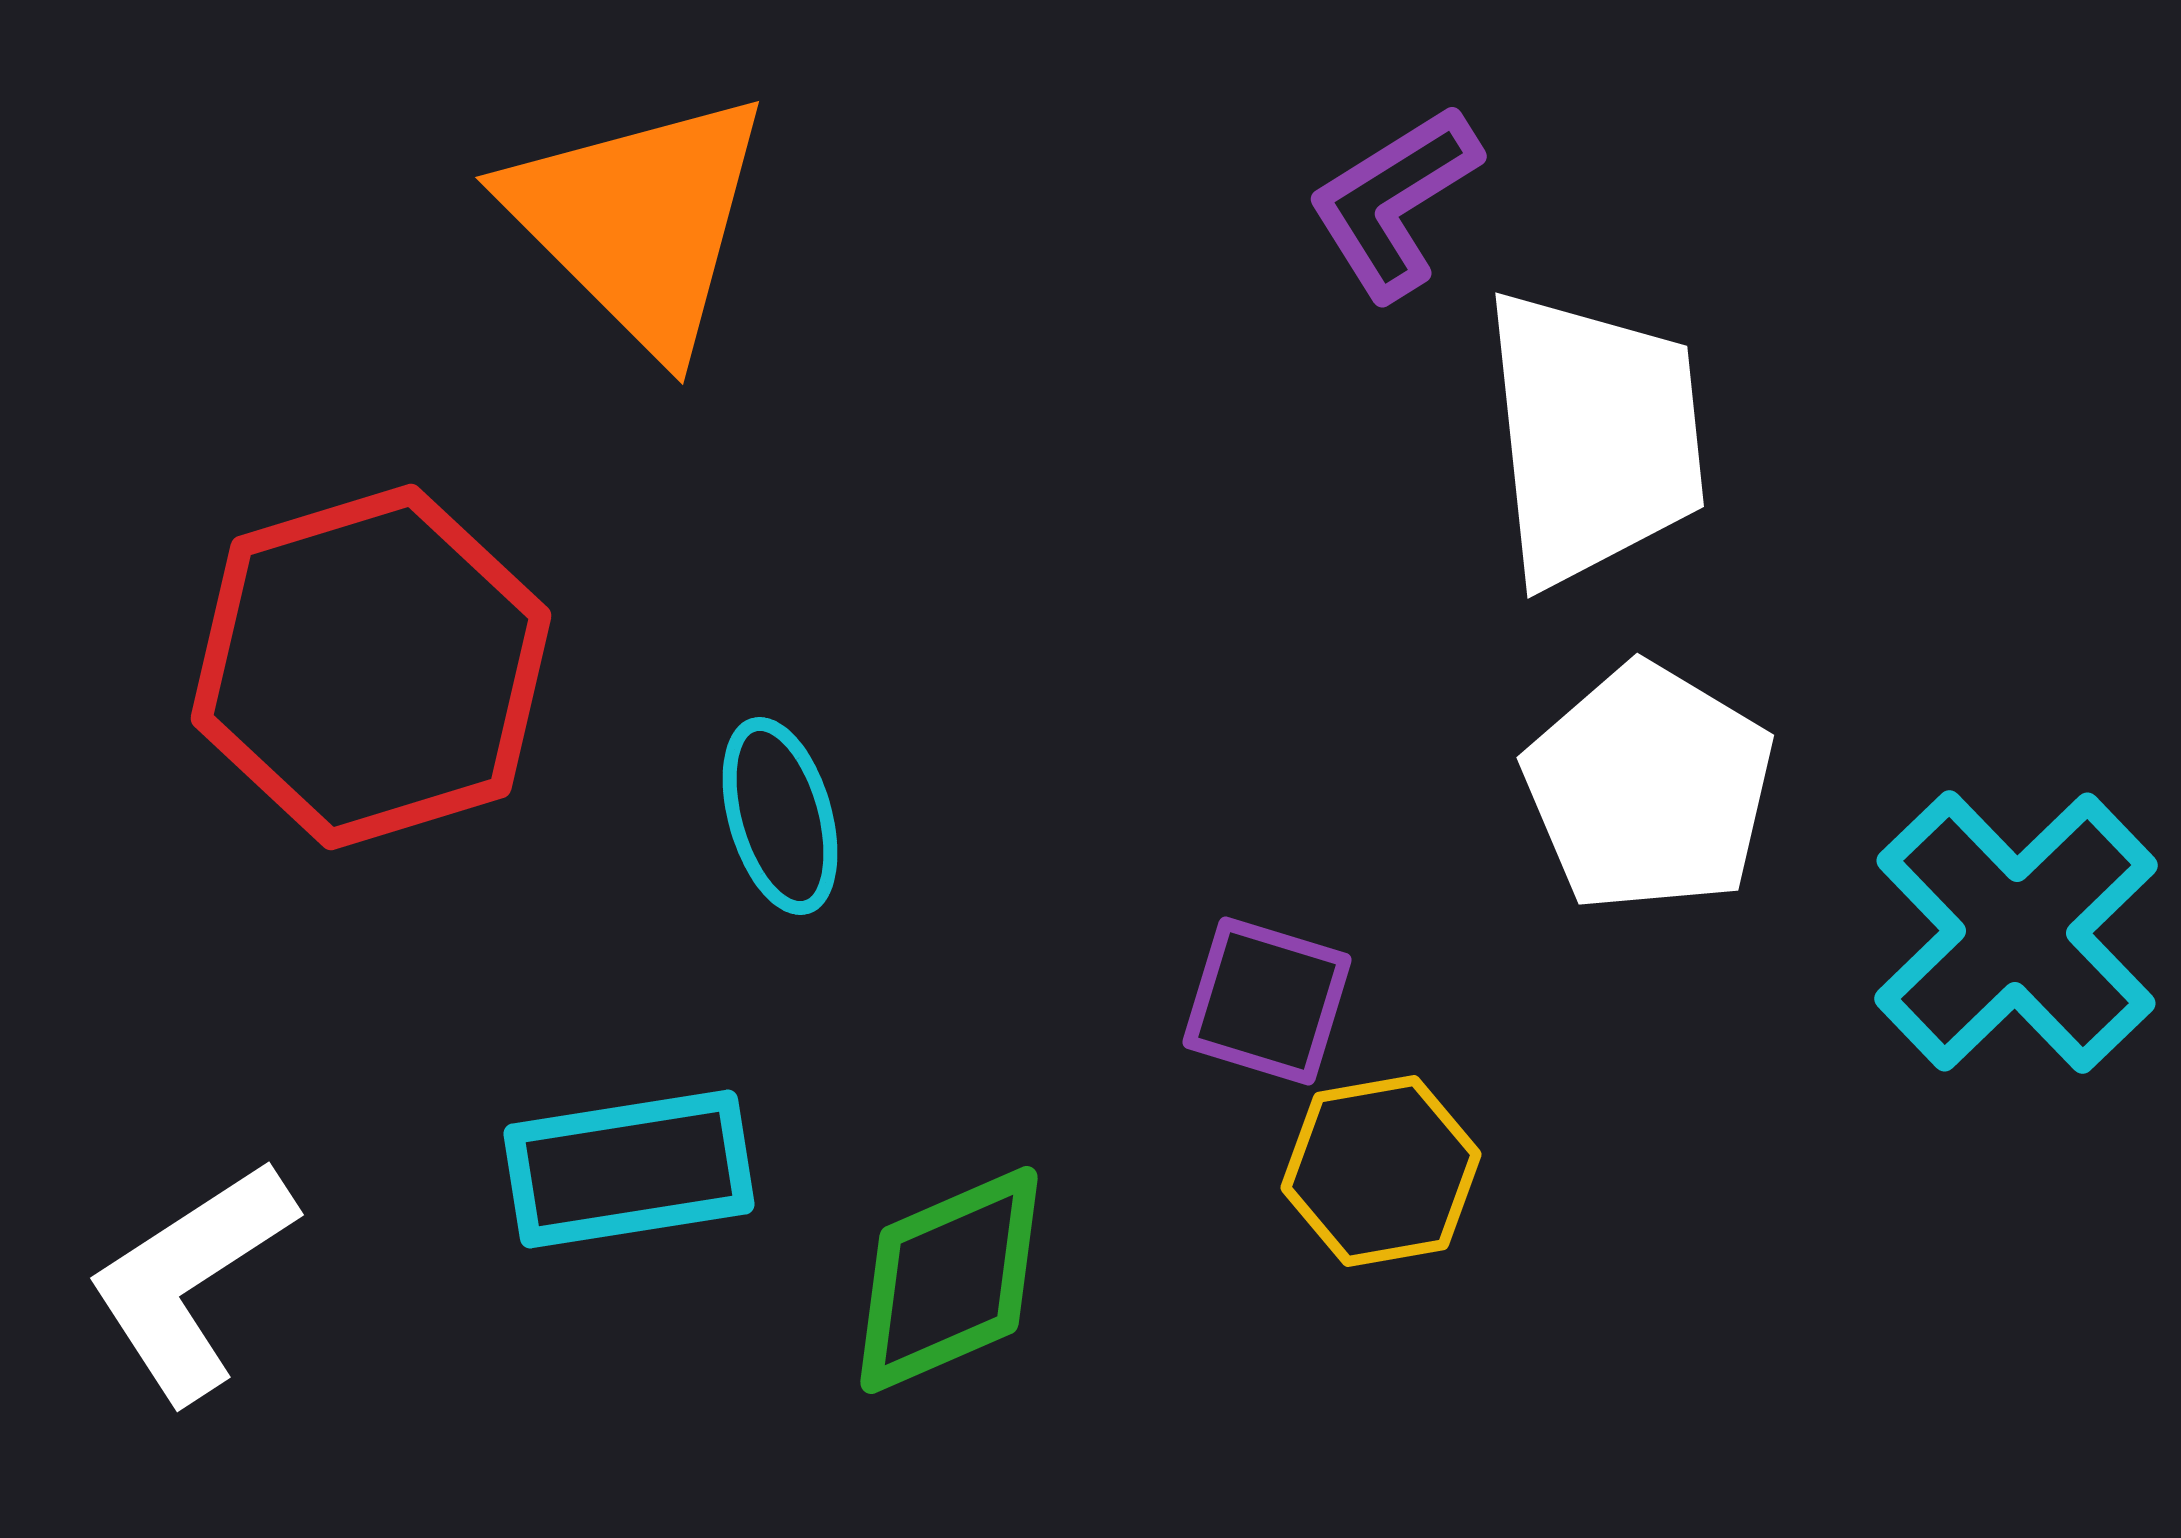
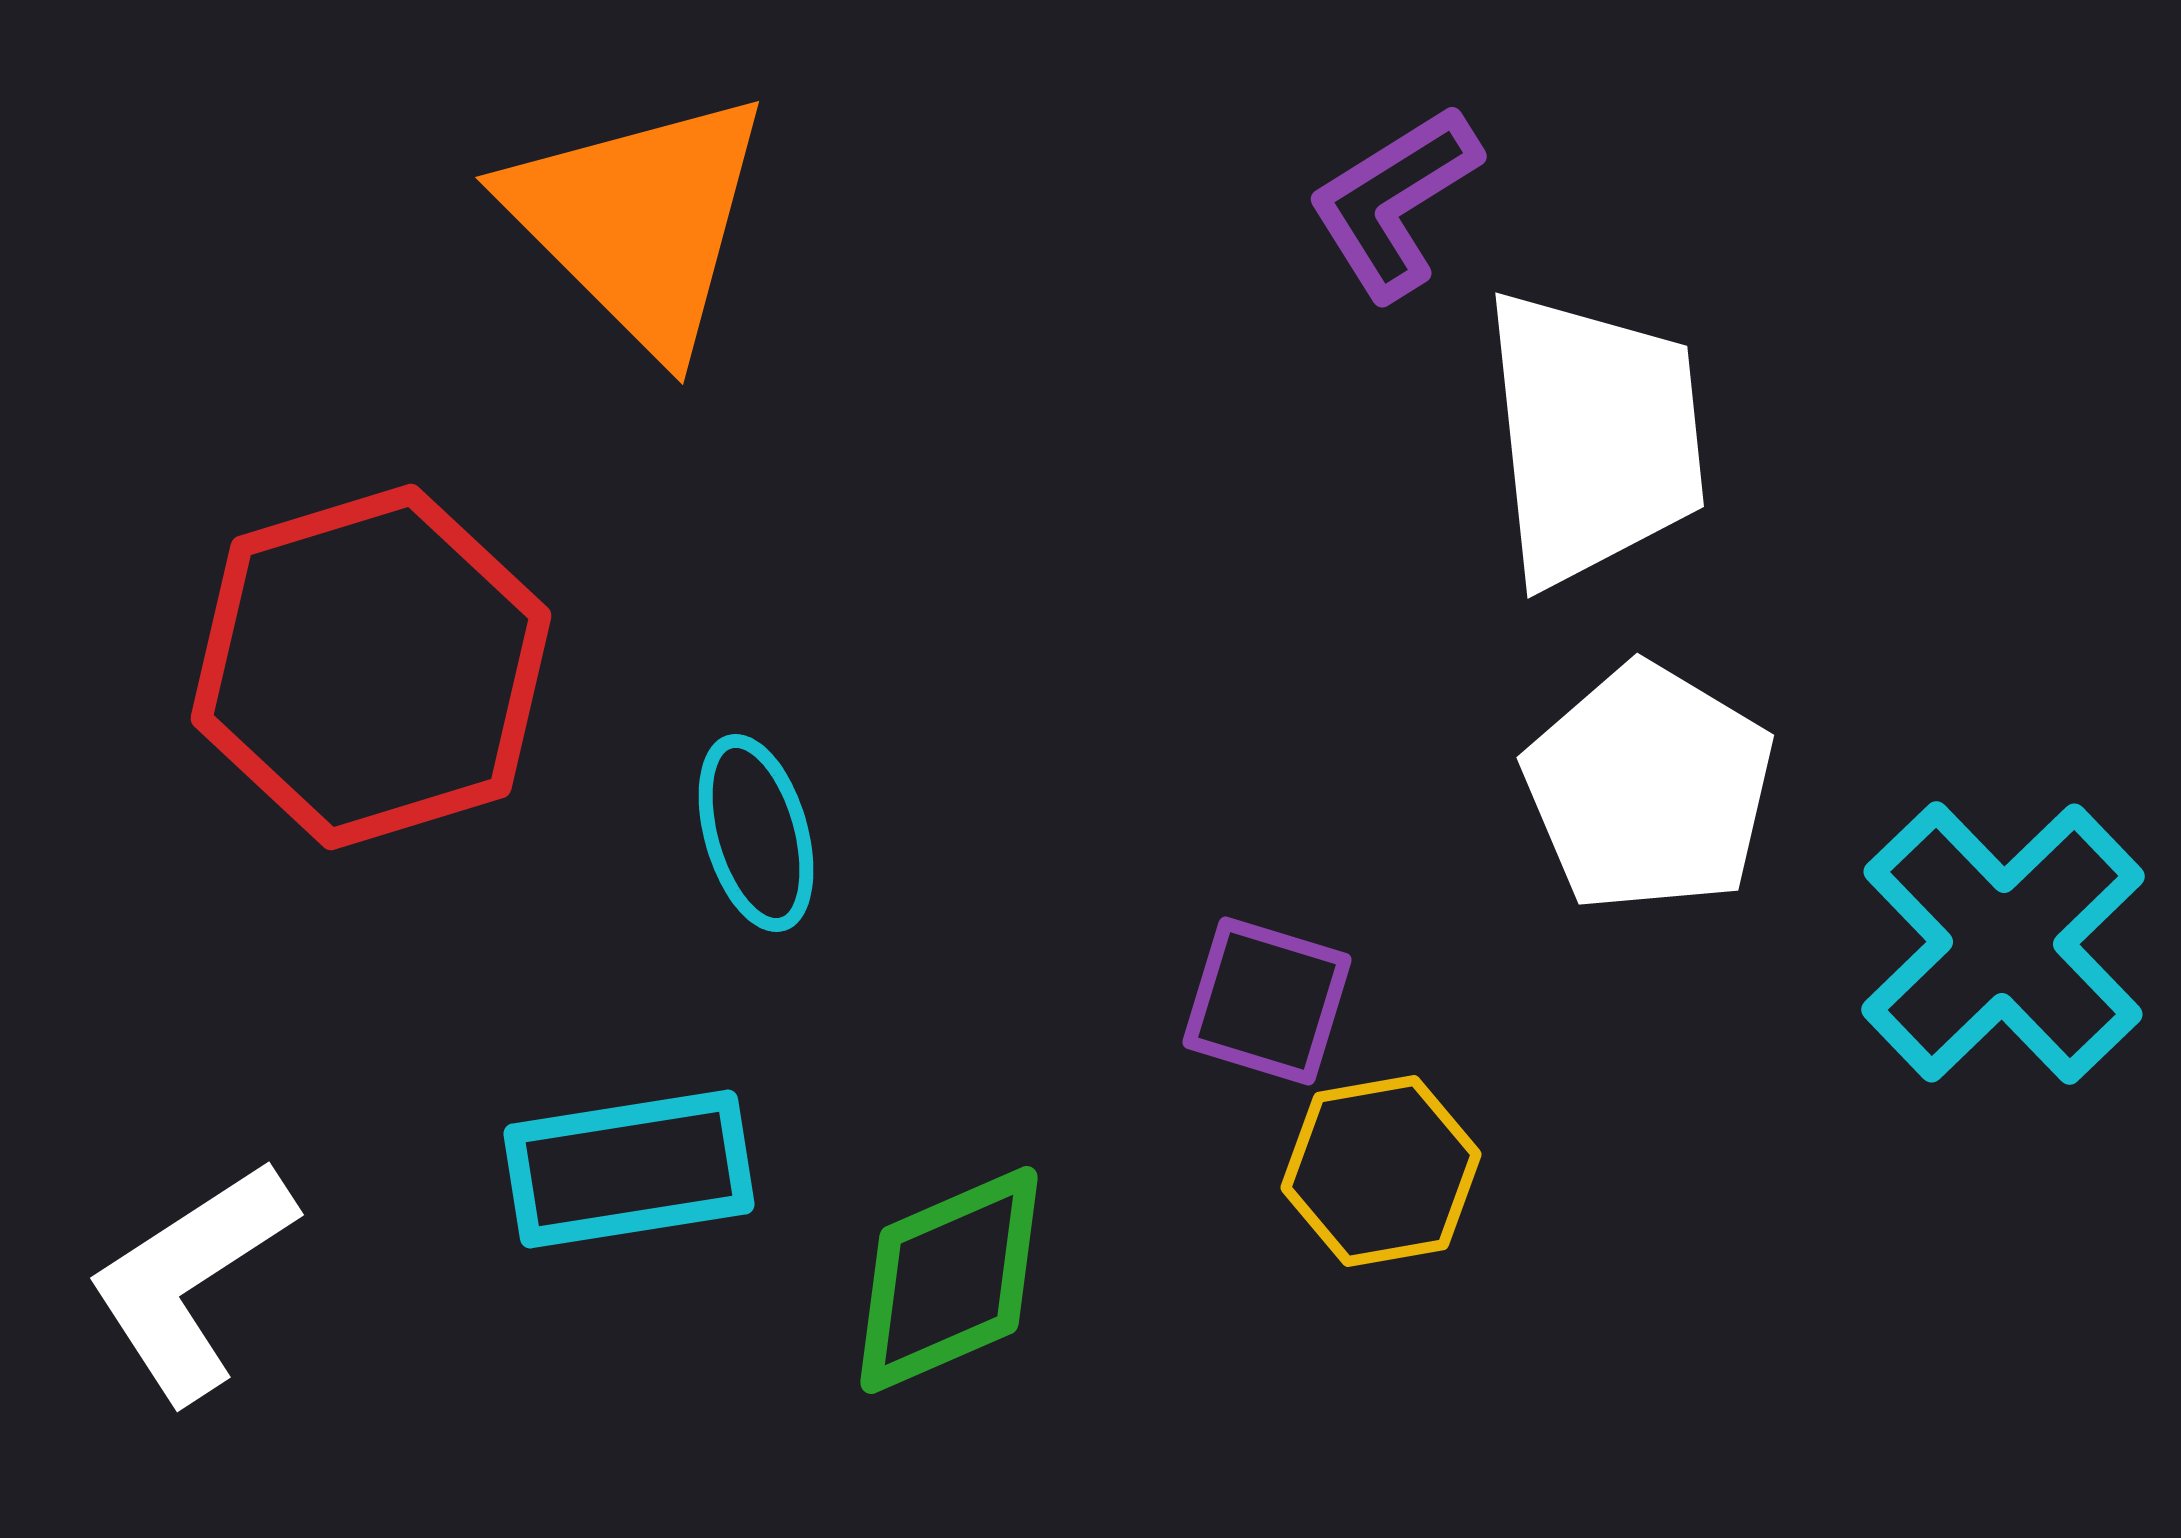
cyan ellipse: moved 24 px left, 17 px down
cyan cross: moved 13 px left, 11 px down
